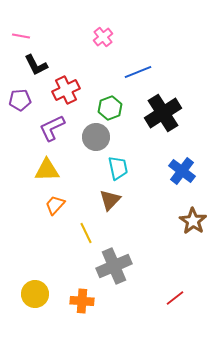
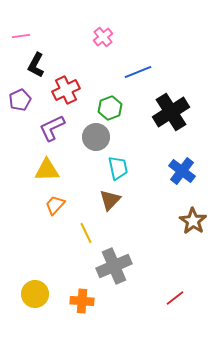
pink line: rotated 18 degrees counterclockwise
black L-shape: rotated 55 degrees clockwise
purple pentagon: rotated 20 degrees counterclockwise
black cross: moved 8 px right, 1 px up
